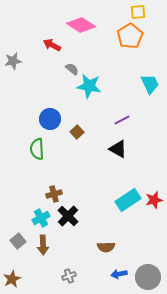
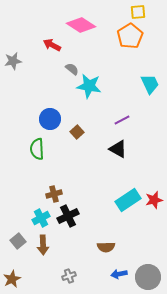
black cross: rotated 20 degrees clockwise
